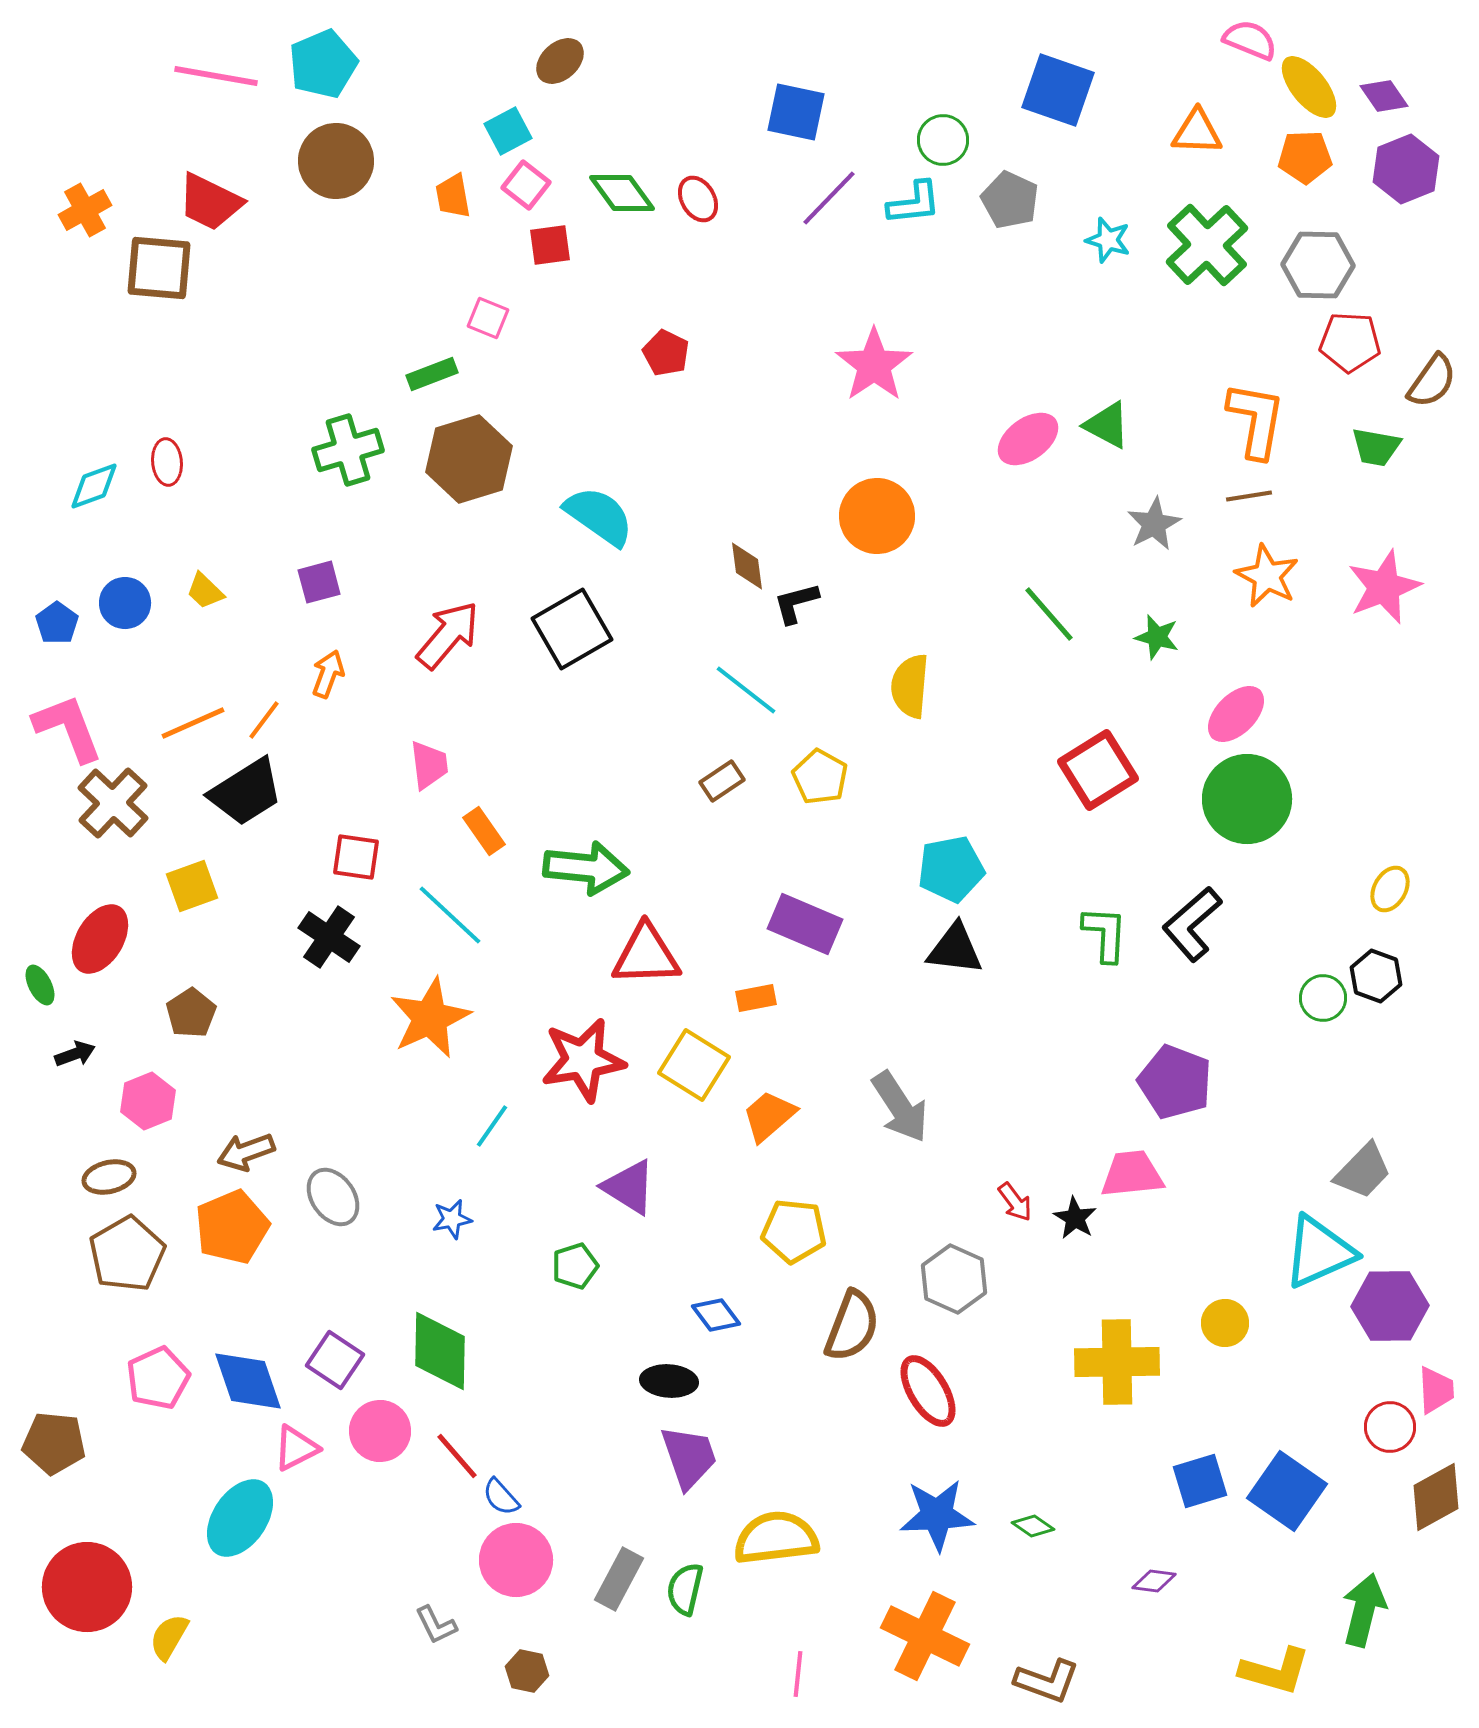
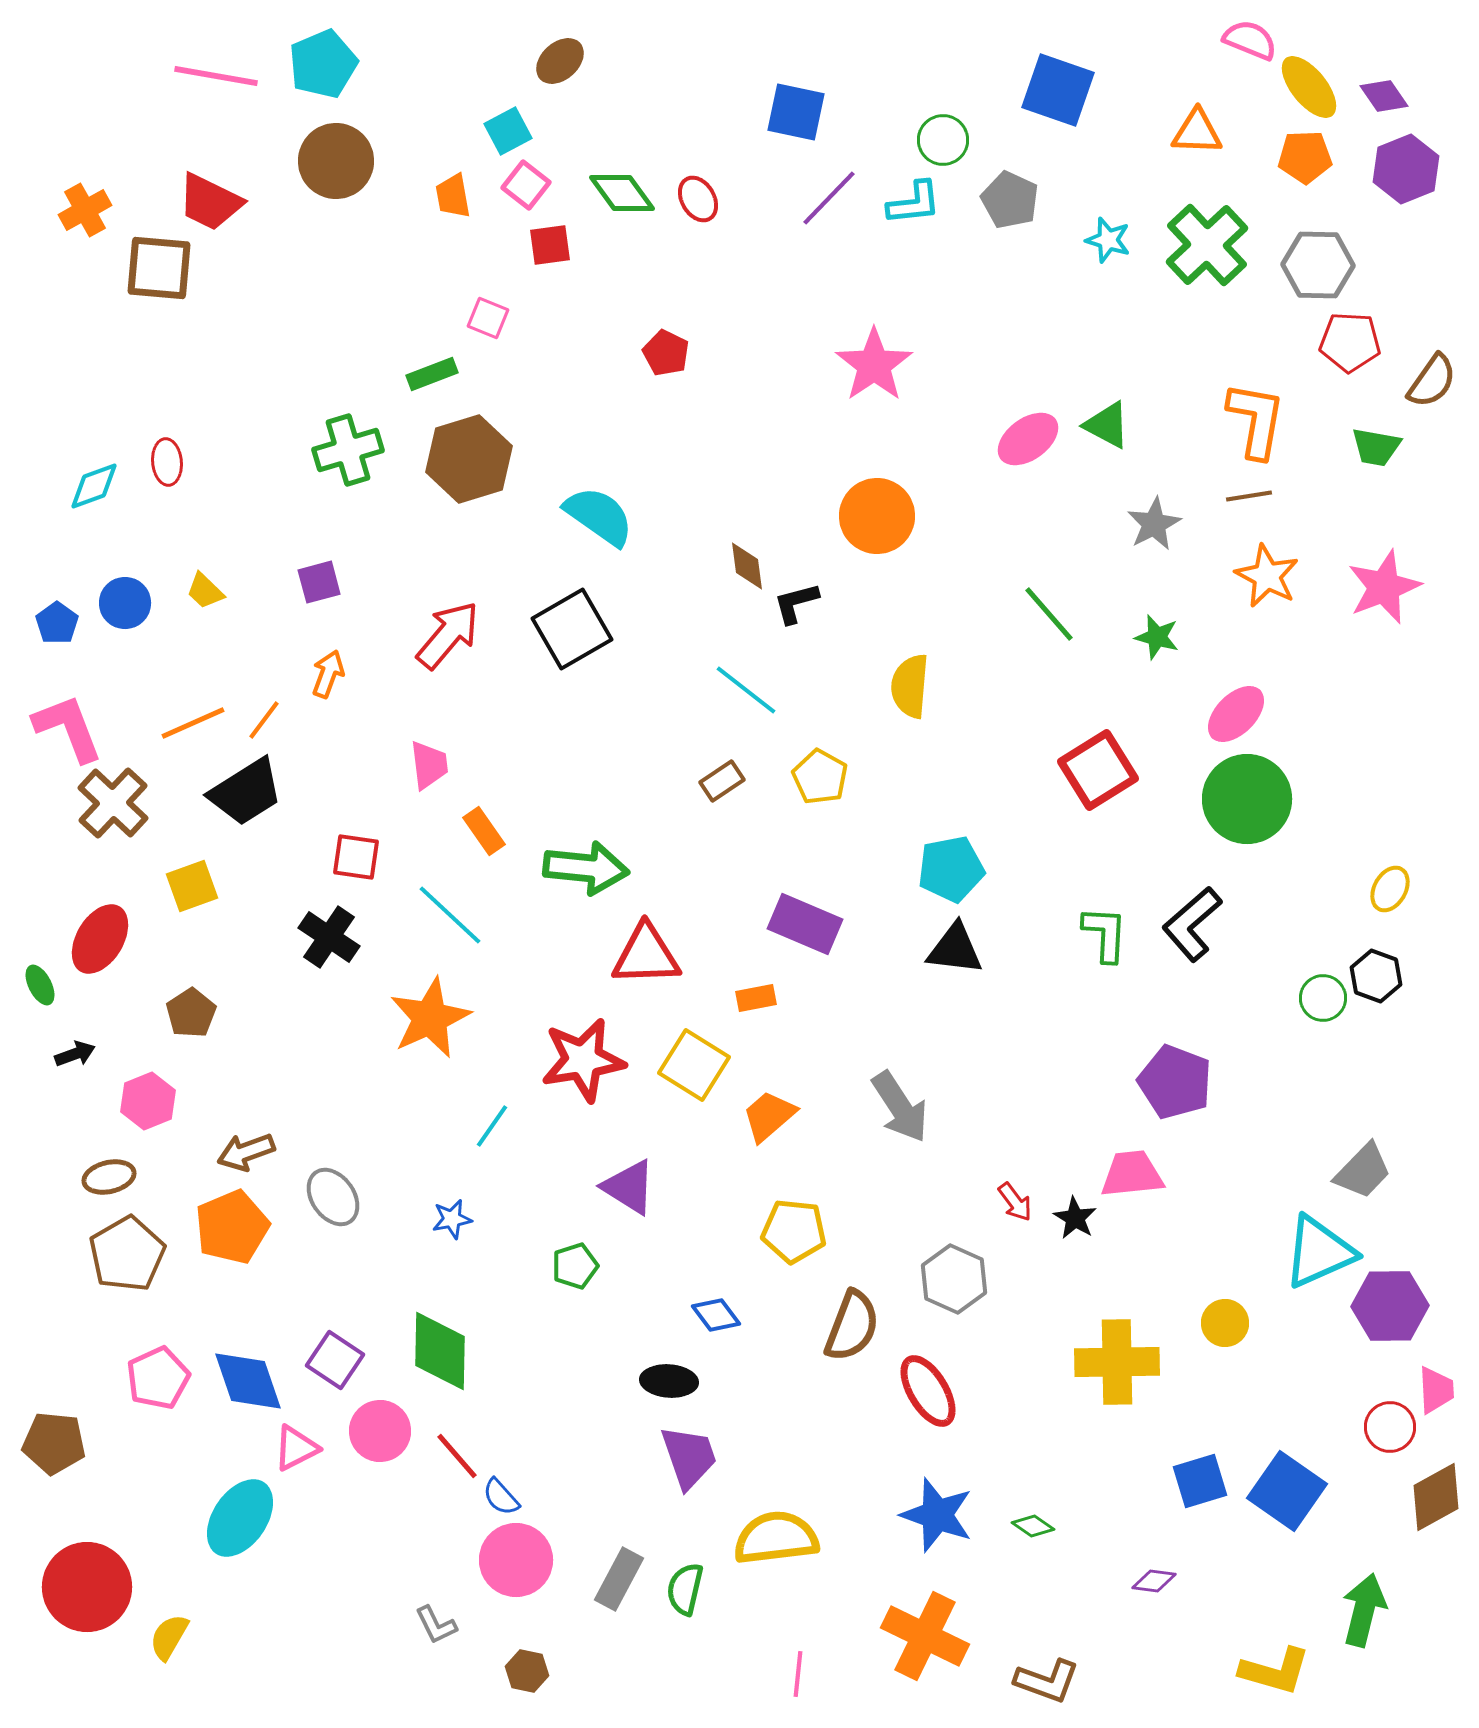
blue star at (937, 1515): rotated 22 degrees clockwise
